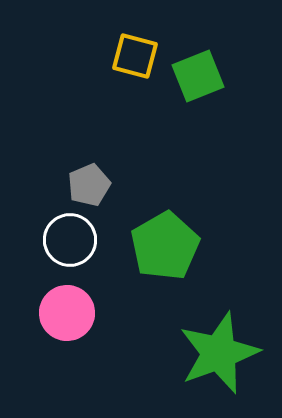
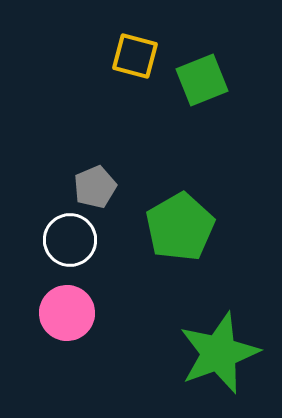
green square: moved 4 px right, 4 px down
gray pentagon: moved 6 px right, 2 px down
green pentagon: moved 15 px right, 19 px up
